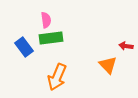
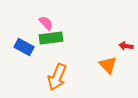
pink semicircle: moved 3 px down; rotated 35 degrees counterclockwise
blue rectangle: rotated 24 degrees counterclockwise
